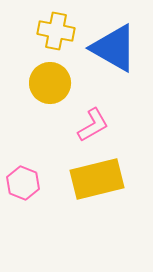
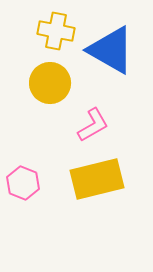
blue triangle: moved 3 px left, 2 px down
